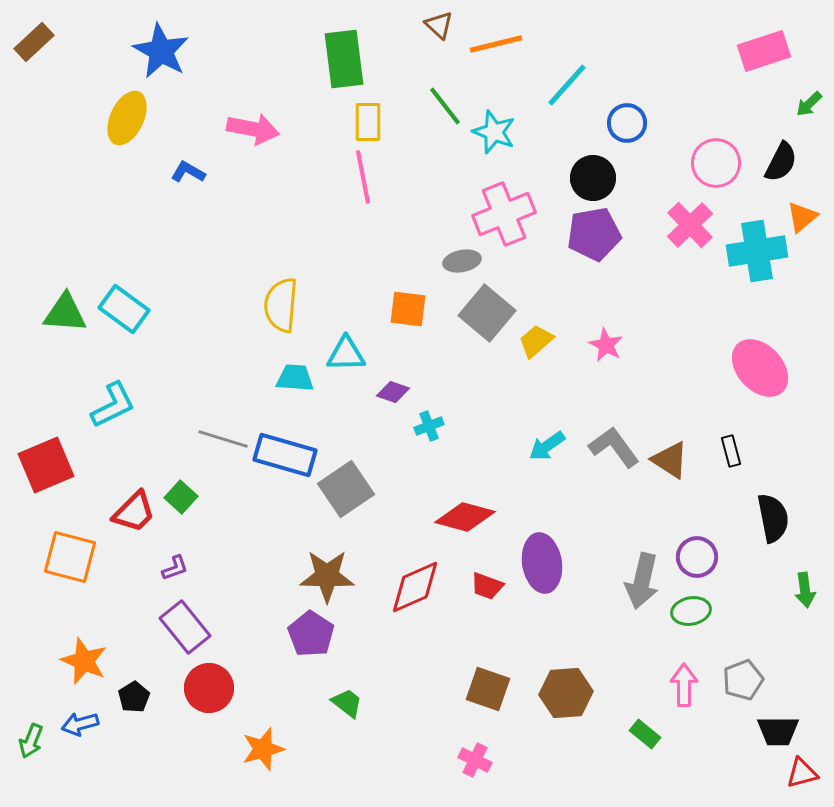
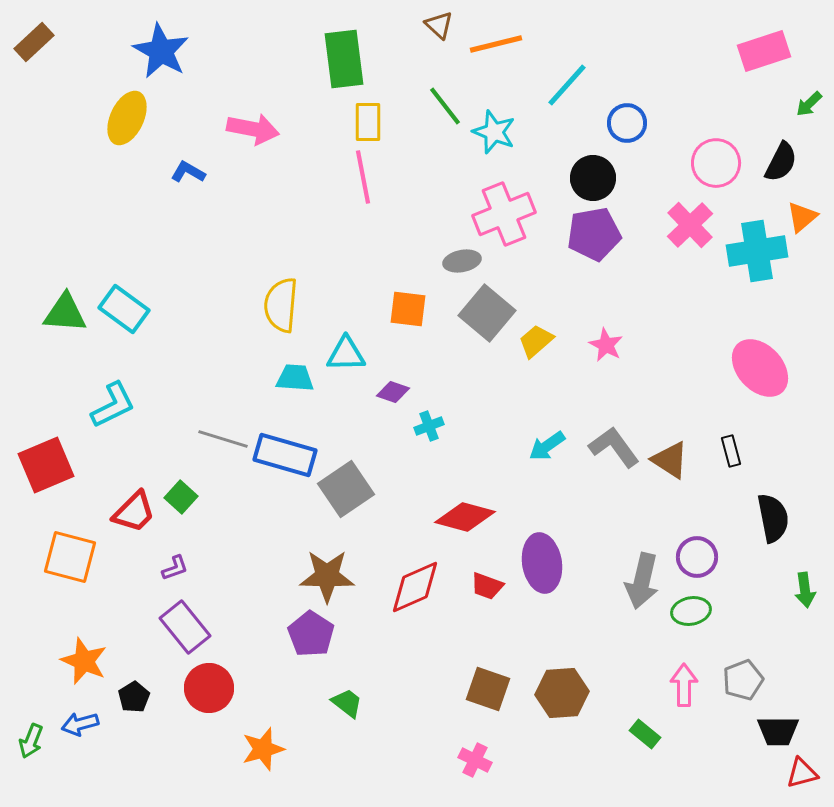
brown hexagon at (566, 693): moved 4 px left
